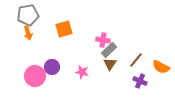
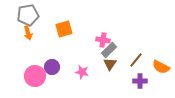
purple cross: rotated 24 degrees counterclockwise
